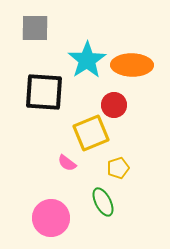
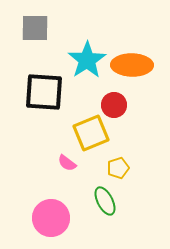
green ellipse: moved 2 px right, 1 px up
